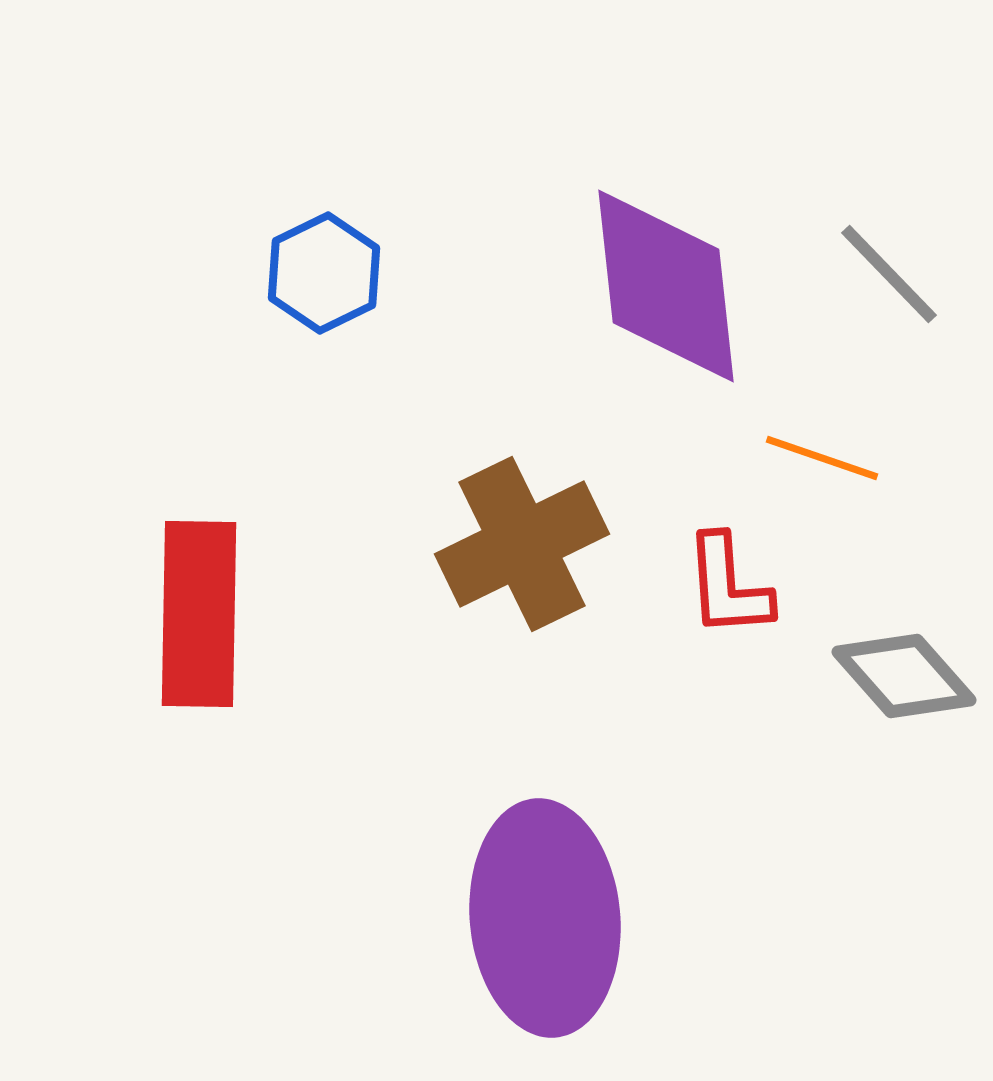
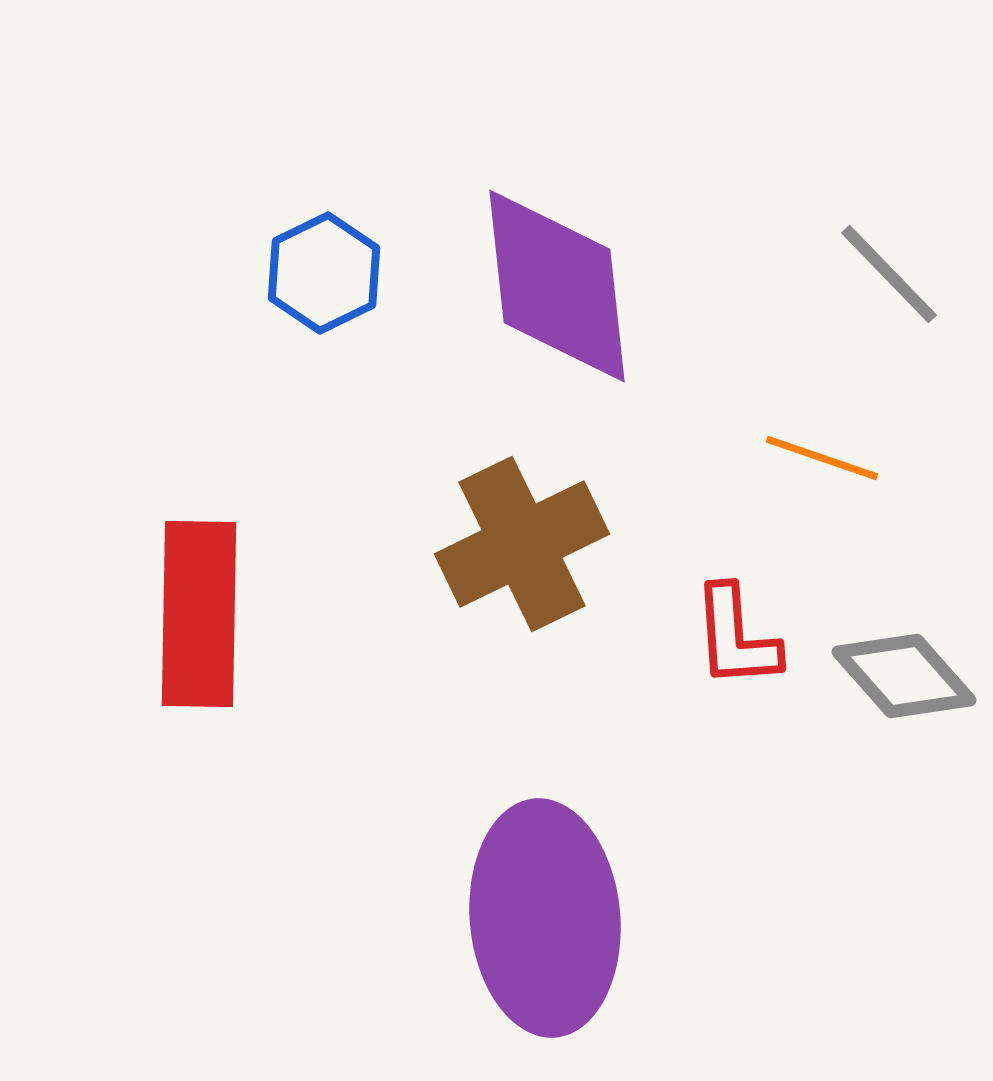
purple diamond: moved 109 px left
red L-shape: moved 8 px right, 51 px down
